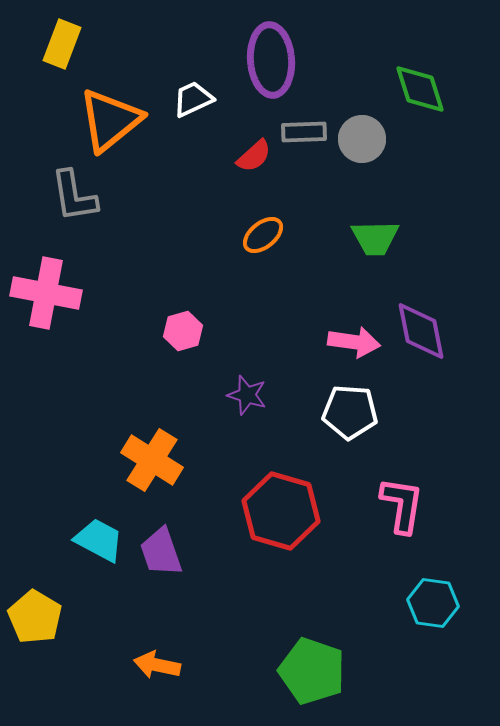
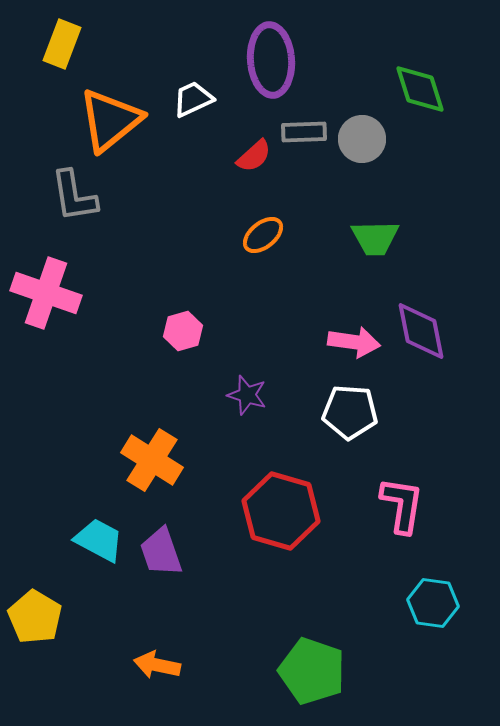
pink cross: rotated 8 degrees clockwise
